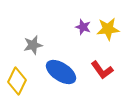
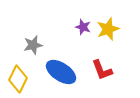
yellow star: rotated 15 degrees counterclockwise
red L-shape: rotated 15 degrees clockwise
yellow diamond: moved 1 px right, 2 px up
